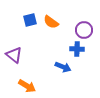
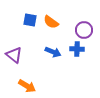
blue square: rotated 24 degrees clockwise
blue arrow: moved 10 px left, 15 px up
